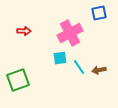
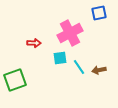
red arrow: moved 10 px right, 12 px down
green square: moved 3 px left
